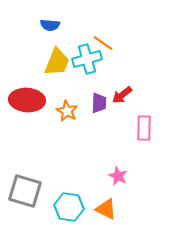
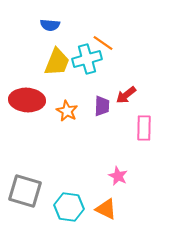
red arrow: moved 4 px right
purple trapezoid: moved 3 px right, 3 px down
